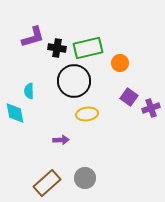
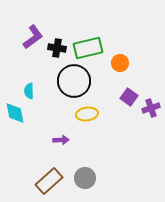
purple L-shape: rotated 20 degrees counterclockwise
brown rectangle: moved 2 px right, 2 px up
